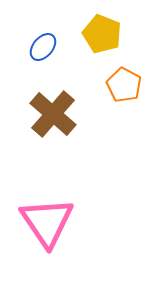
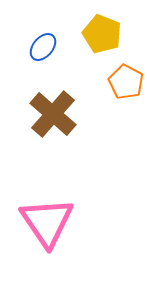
orange pentagon: moved 2 px right, 3 px up
